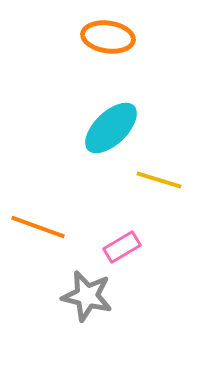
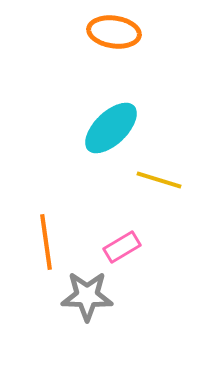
orange ellipse: moved 6 px right, 5 px up
orange line: moved 8 px right, 15 px down; rotated 62 degrees clockwise
gray star: rotated 12 degrees counterclockwise
